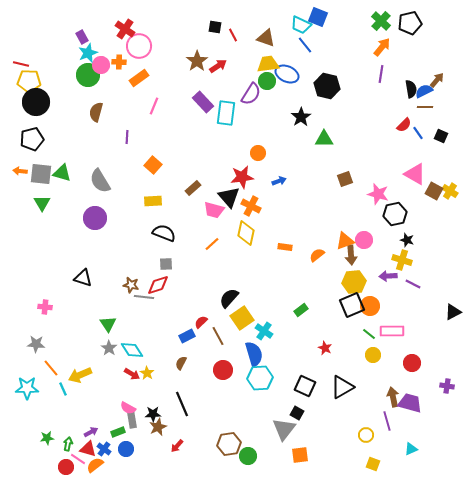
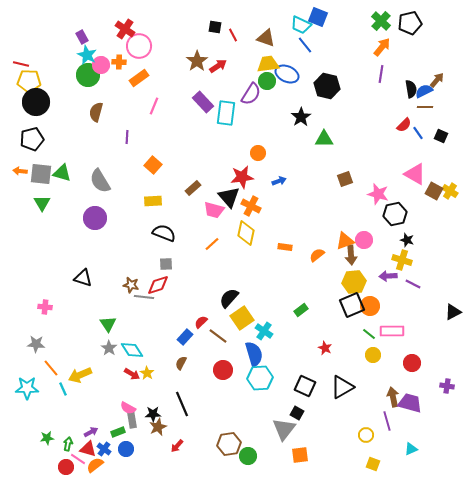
cyan star at (88, 53): moved 1 px left, 2 px down; rotated 24 degrees counterclockwise
blue rectangle at (187, 336): moved 2 px left, 1 px down; rotated 21 degrees counterclockwise
brown line at (218, 336): rotated 24 degrees counterclockwise
